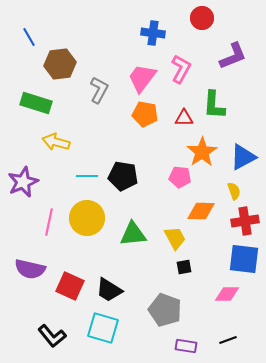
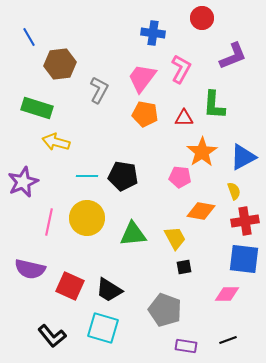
green rectangle: moved 1 px right, 5 px down
orange diamond: rotated 8 degrees clockwise
